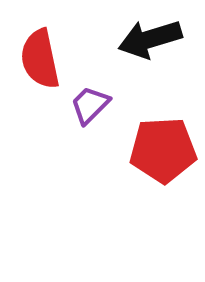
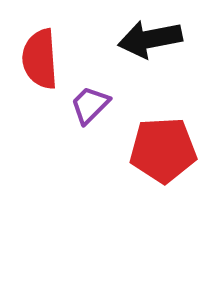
black arrow: rotated 6 degrees clockwise
red semicircle: rotated 8 degrees clockwise
